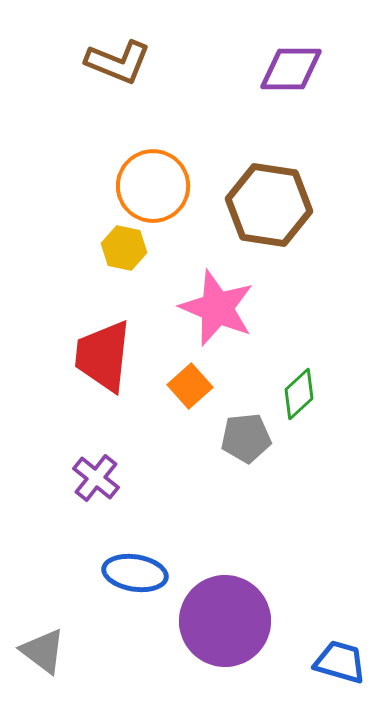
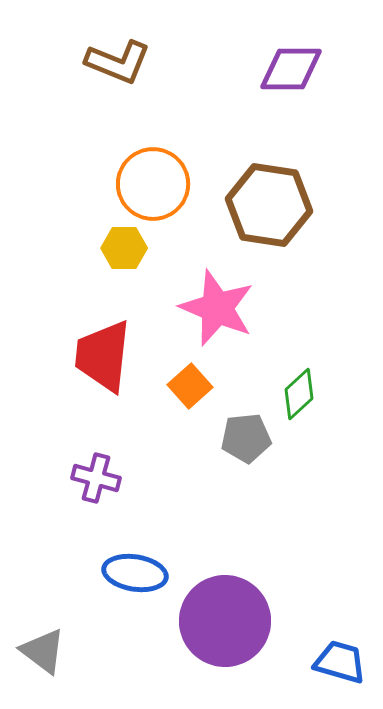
orange circle: moved 2 px up
yellow hexagon: rotated 12 degrees counterclockwise
purple cross: rotated 24 degrees counterclockwise
